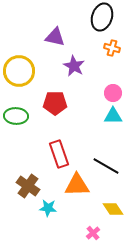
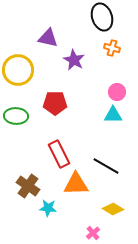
black ellipse: rotated 36 degrees counterclockwise
purple triangle: moved 7 px left, 1 px down
purple star: moved 6 px up
yellow circle: moved 1 px left, 1 px up
pink circle: moved 4 px right, 1 px up
cyan triangle: moved 1 px up
red rectangle: rotated 8 degrees counterclockwise
orange triangle: moved 1 px left, 1 px up
yellow diamond: rotated 25 degrees counterclockwise
